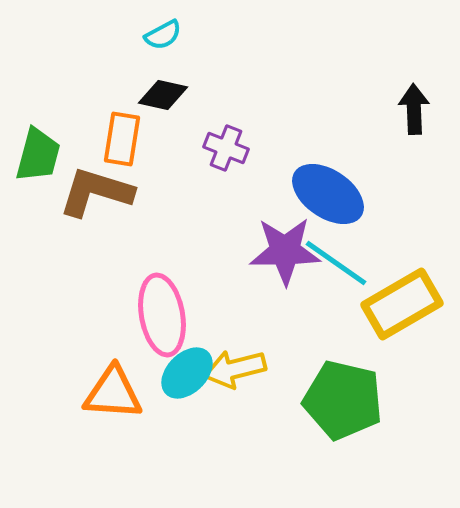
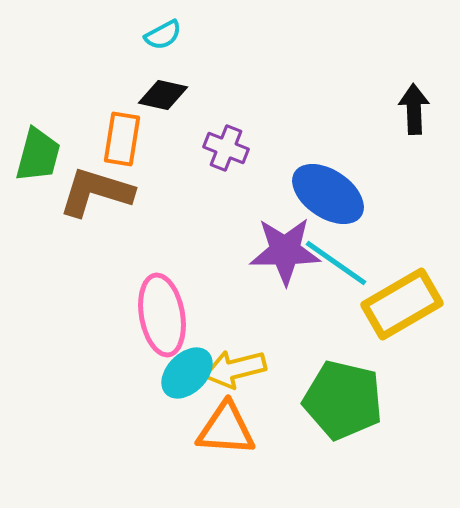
orange triangle: moved 113 px right, 36 px down
